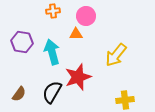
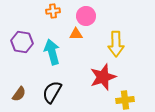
yellow arrow: moved 11 px up; rotated 40 degrees counterclockwise
red star: moved 25 px right
